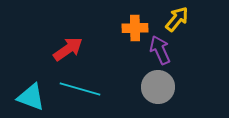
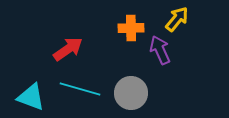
orange cross: moved 4 px left
gray circle: moved 27 px left, 6 px down
